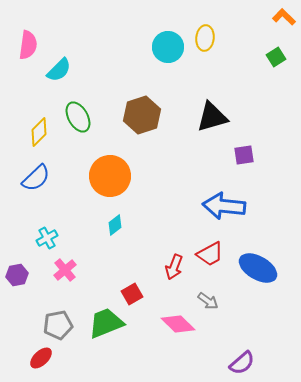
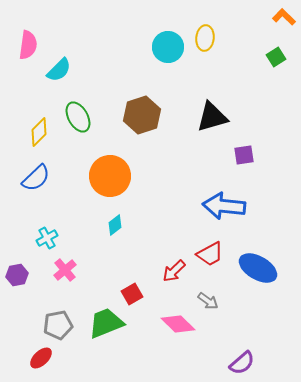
red arrow: moved 4 px down; rotated 25 degrees clockwise
